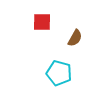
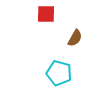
red square: moved 4 px right, 8 px up
